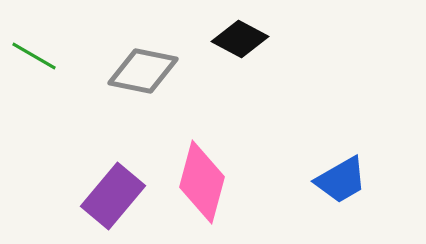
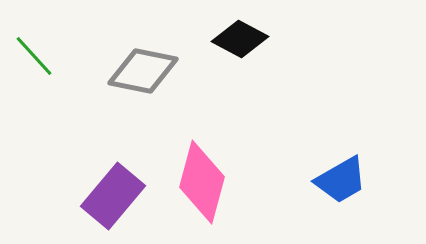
green line: rotated 18 degrees clockwise
